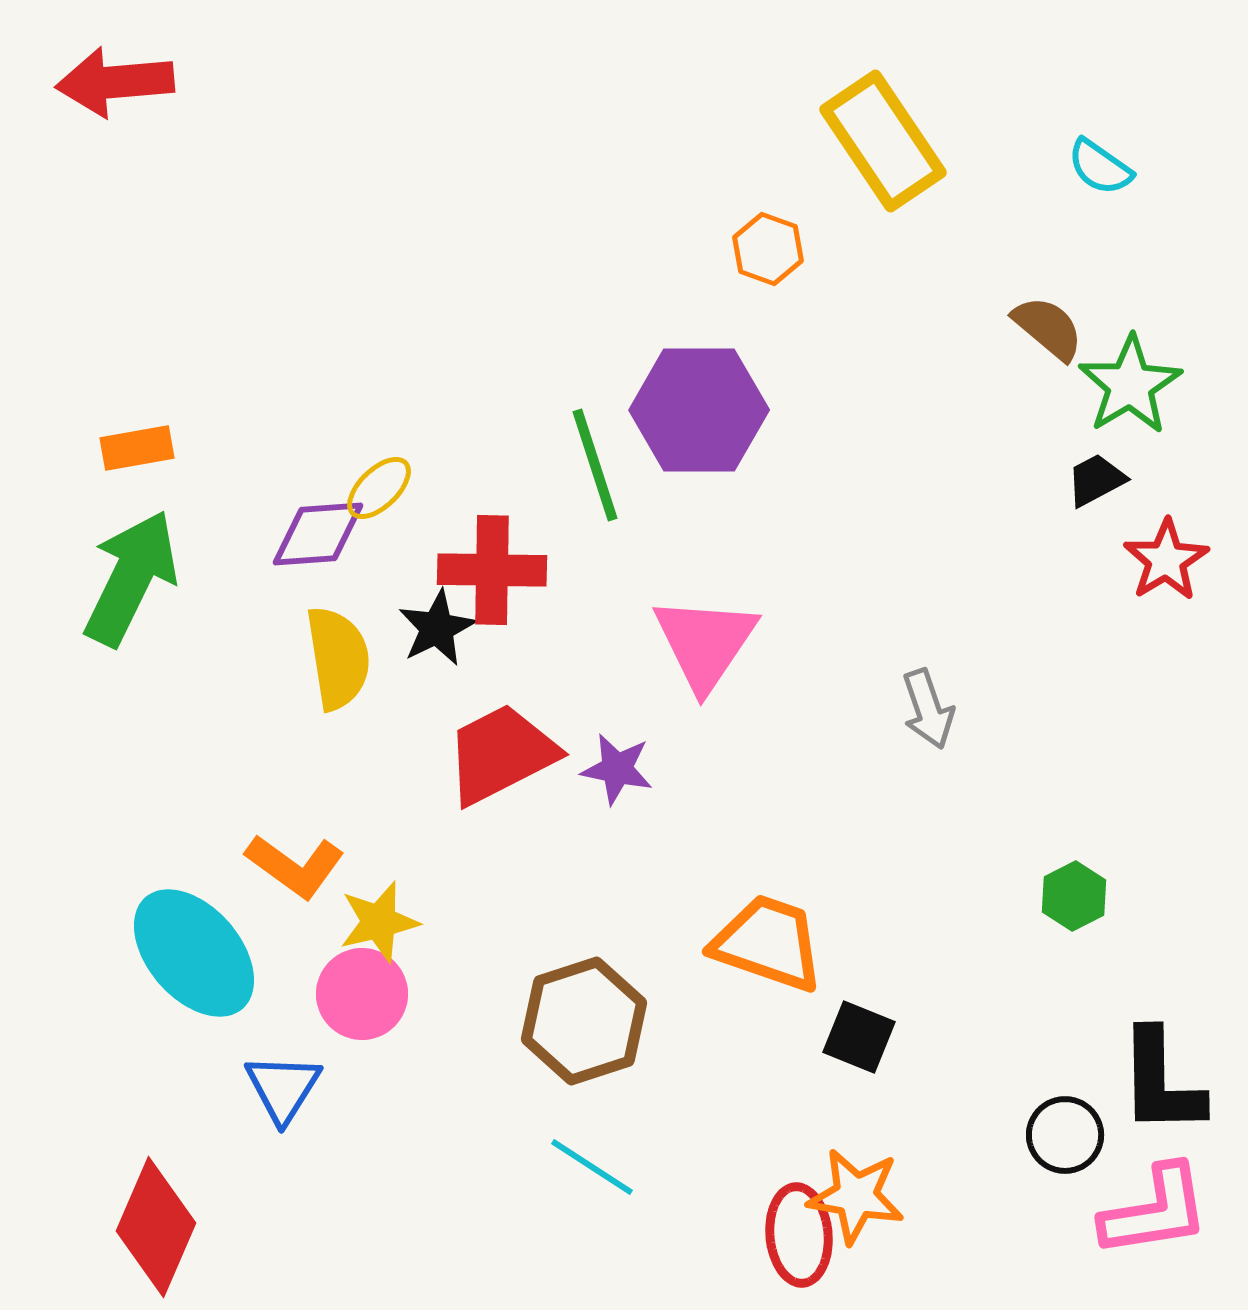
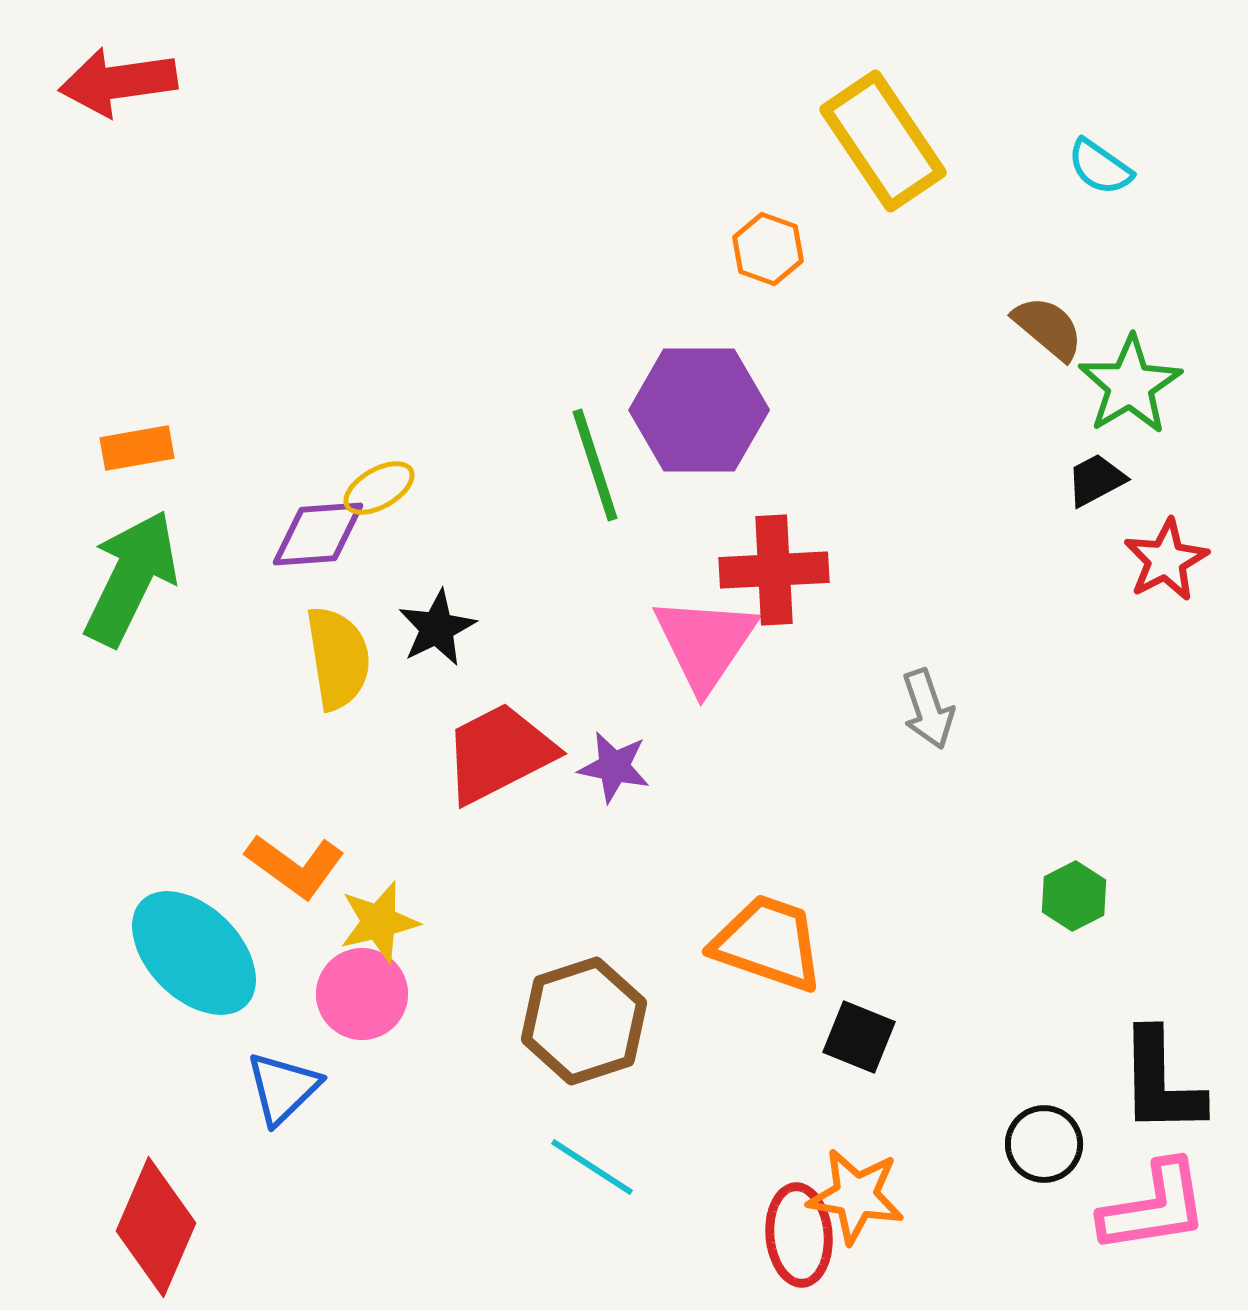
red arrow: moved 3 px right; rotated 3 degrees counterclockwise
yellow ellipse: rotated 14 degrees clockwise
red star: rotated 4 degrees clockwise
red cross: moved 282 px right; rotated 4 degrees counterclockwise
red trapezoid: moved 2 px left, 1 px up
purple star: moved 3 px left, 2 px up
cyan ellipse: rotated 4 degrees counterclockwise
blue triangle: rotated 14 degrees clockwise
black circle: moved 21 px left, 9 px down
pink L-shape: moved 1 px left, 4 px up
